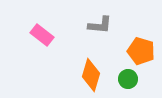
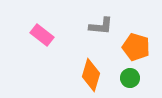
gray L-shape: moved 1 px right, 1 px down
orange pentagon: moved 5 px left, 4 px up
green circle: moved 2 px right, 1 px up
